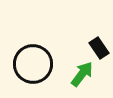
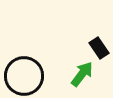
black circle: moved 9 px left, 12 px down
